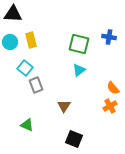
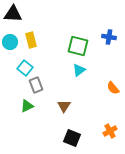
green square: moved 1 px left, 2 px down
orange cross: moved 25 px down
green triangle: moved 19 px up; rotated 48 degrees counterclockwise
black square: moved 2 px left, 1 px up
